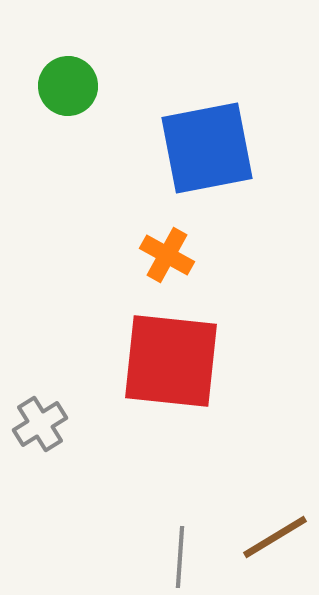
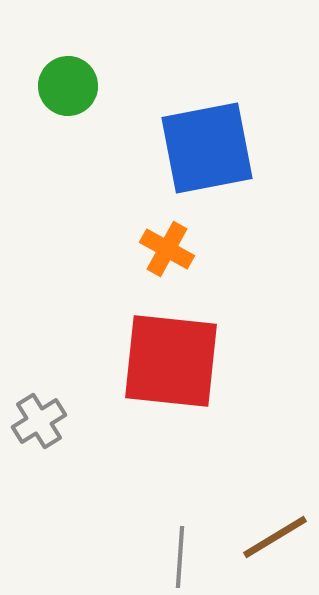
orange cross: moved 6 px up
gray cross: moved 1 px left, 3 px up
